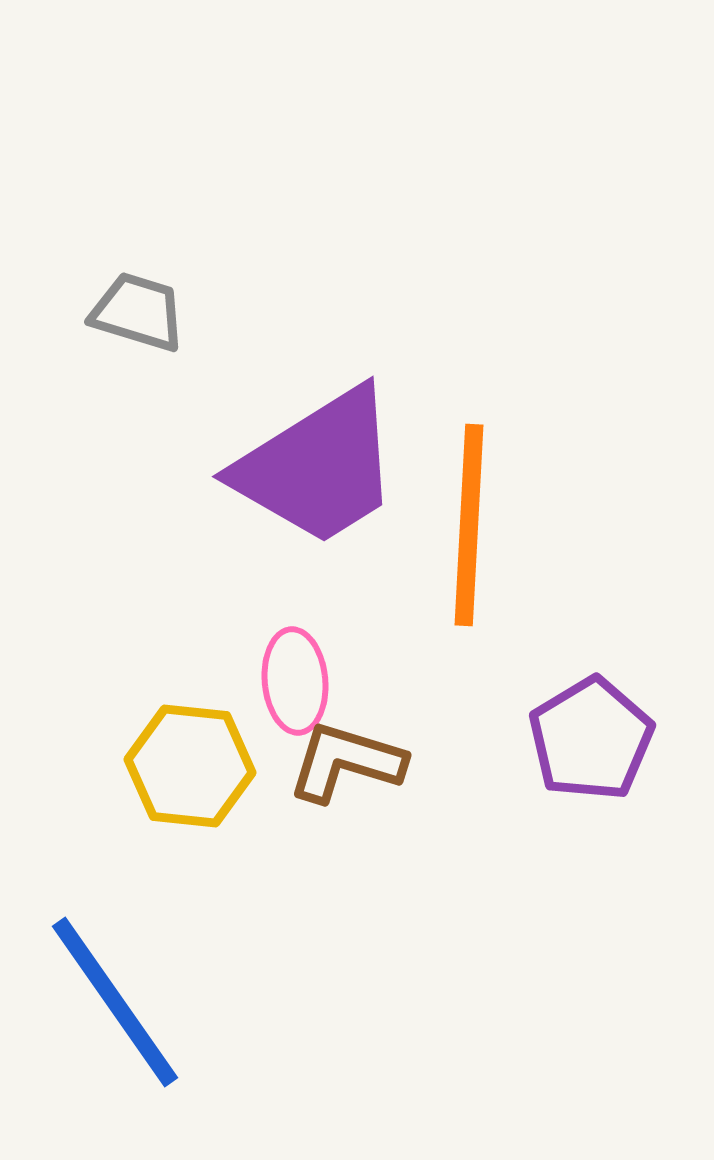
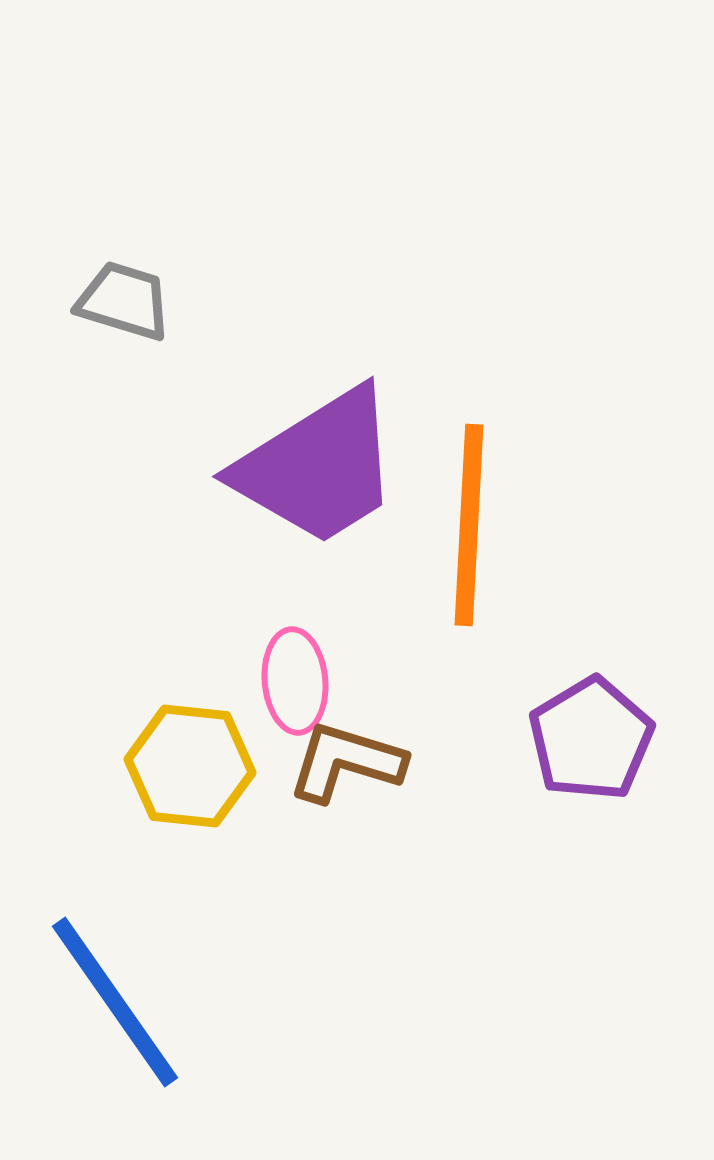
gray trapezoid: moved 14 px left, 11 px up
